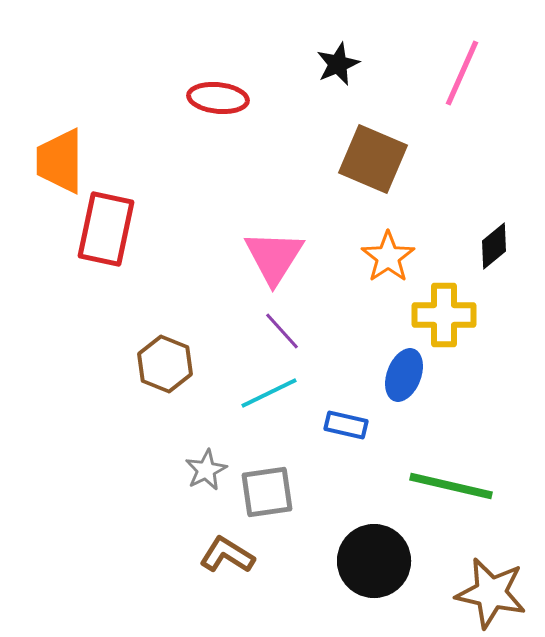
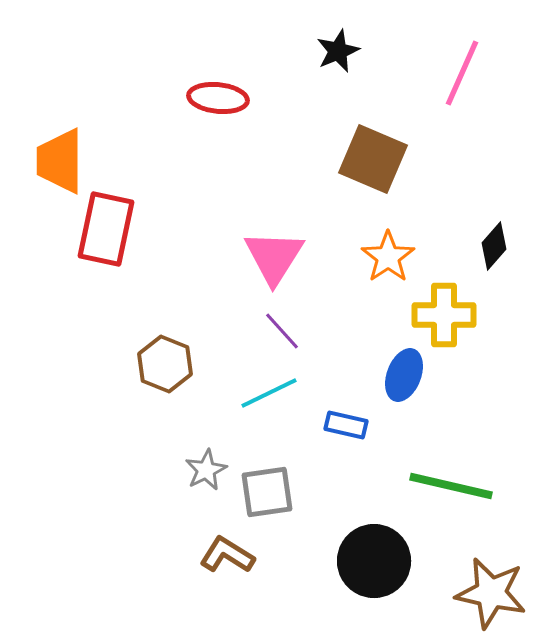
black star: moved 13 px up
black diamond: rotated 9 degrees counterclockwise
